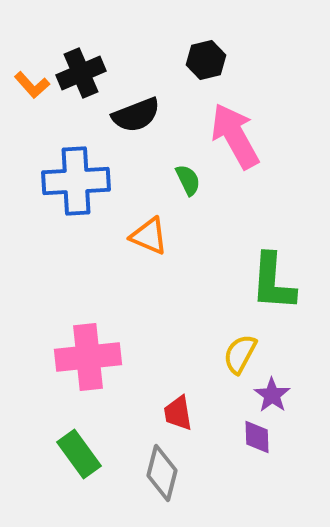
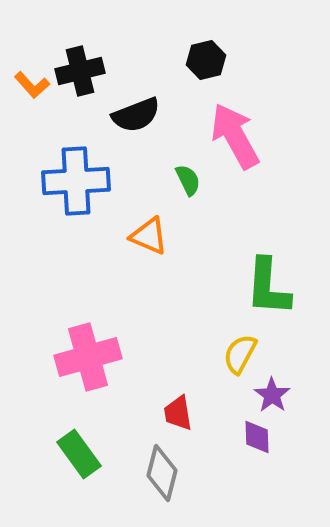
black cross: moved 1 px left, 2 px up; rotated 9 degrees clockwise
green L-shape: moved 5 px left, 5 px down
pink cross: rotated 10 degrees counterclockwise
